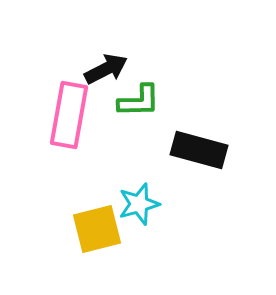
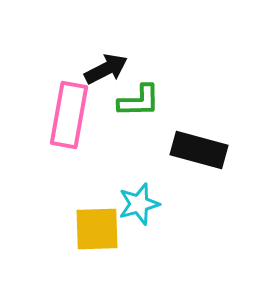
yellow square: rotated 12 degrees clockwise
